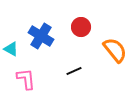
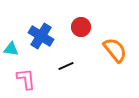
cyan triangle: rotated 21 degrees counterclockwise
black line: moved 8 px left, 5 px up
